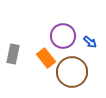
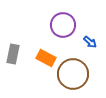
purple circle: moved 11 px up
orange rectangle: rotated 24 degrees counterclockwise
brown circle: moved 1 px right, 2 px down
